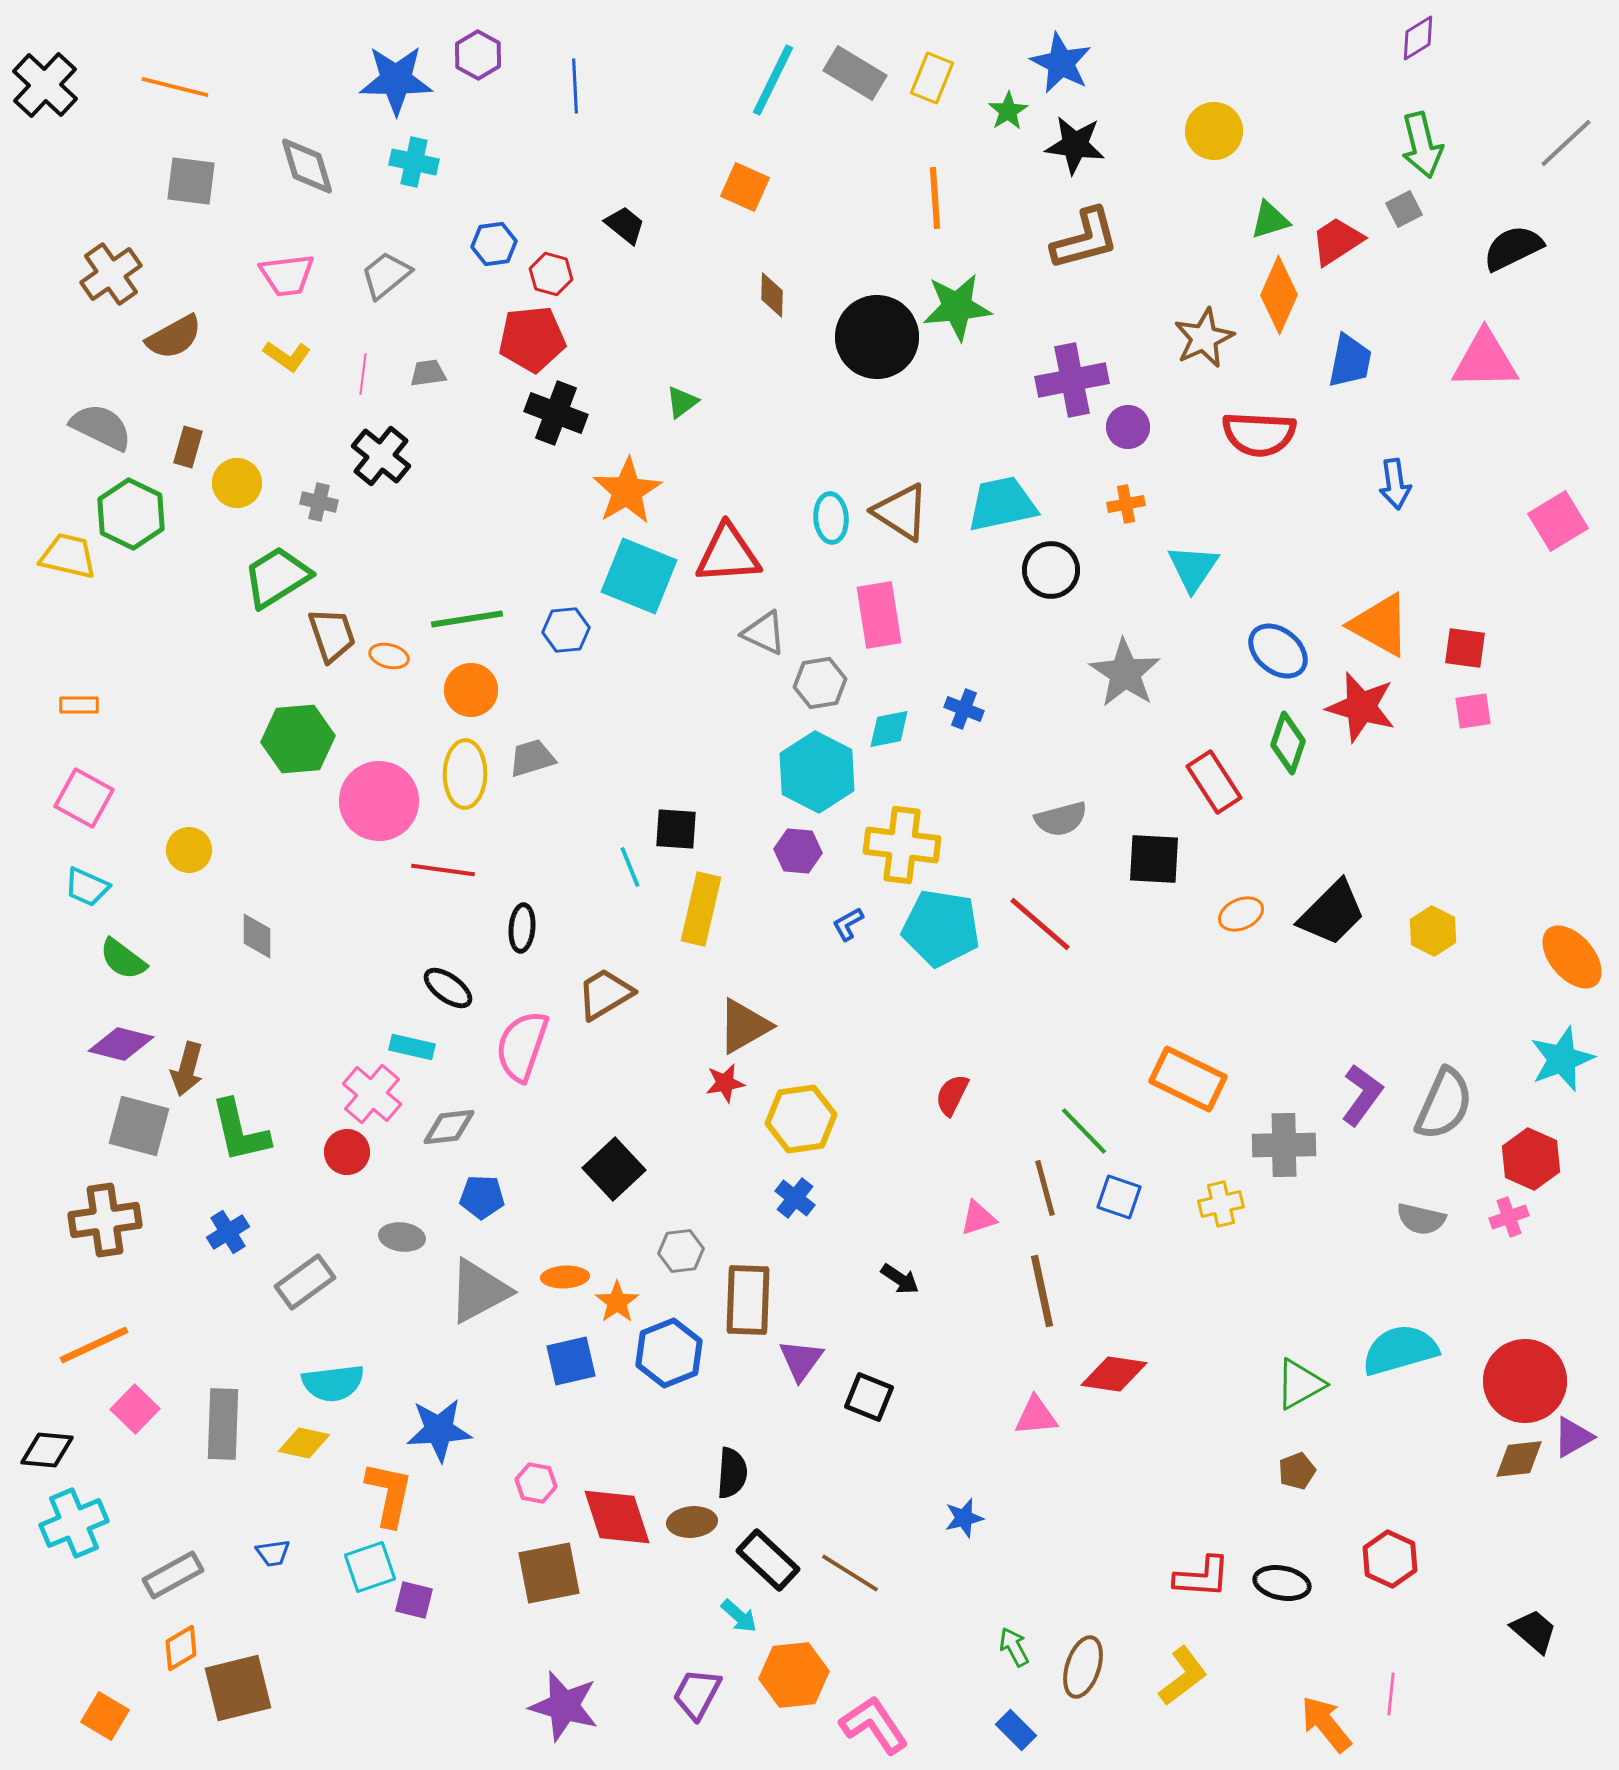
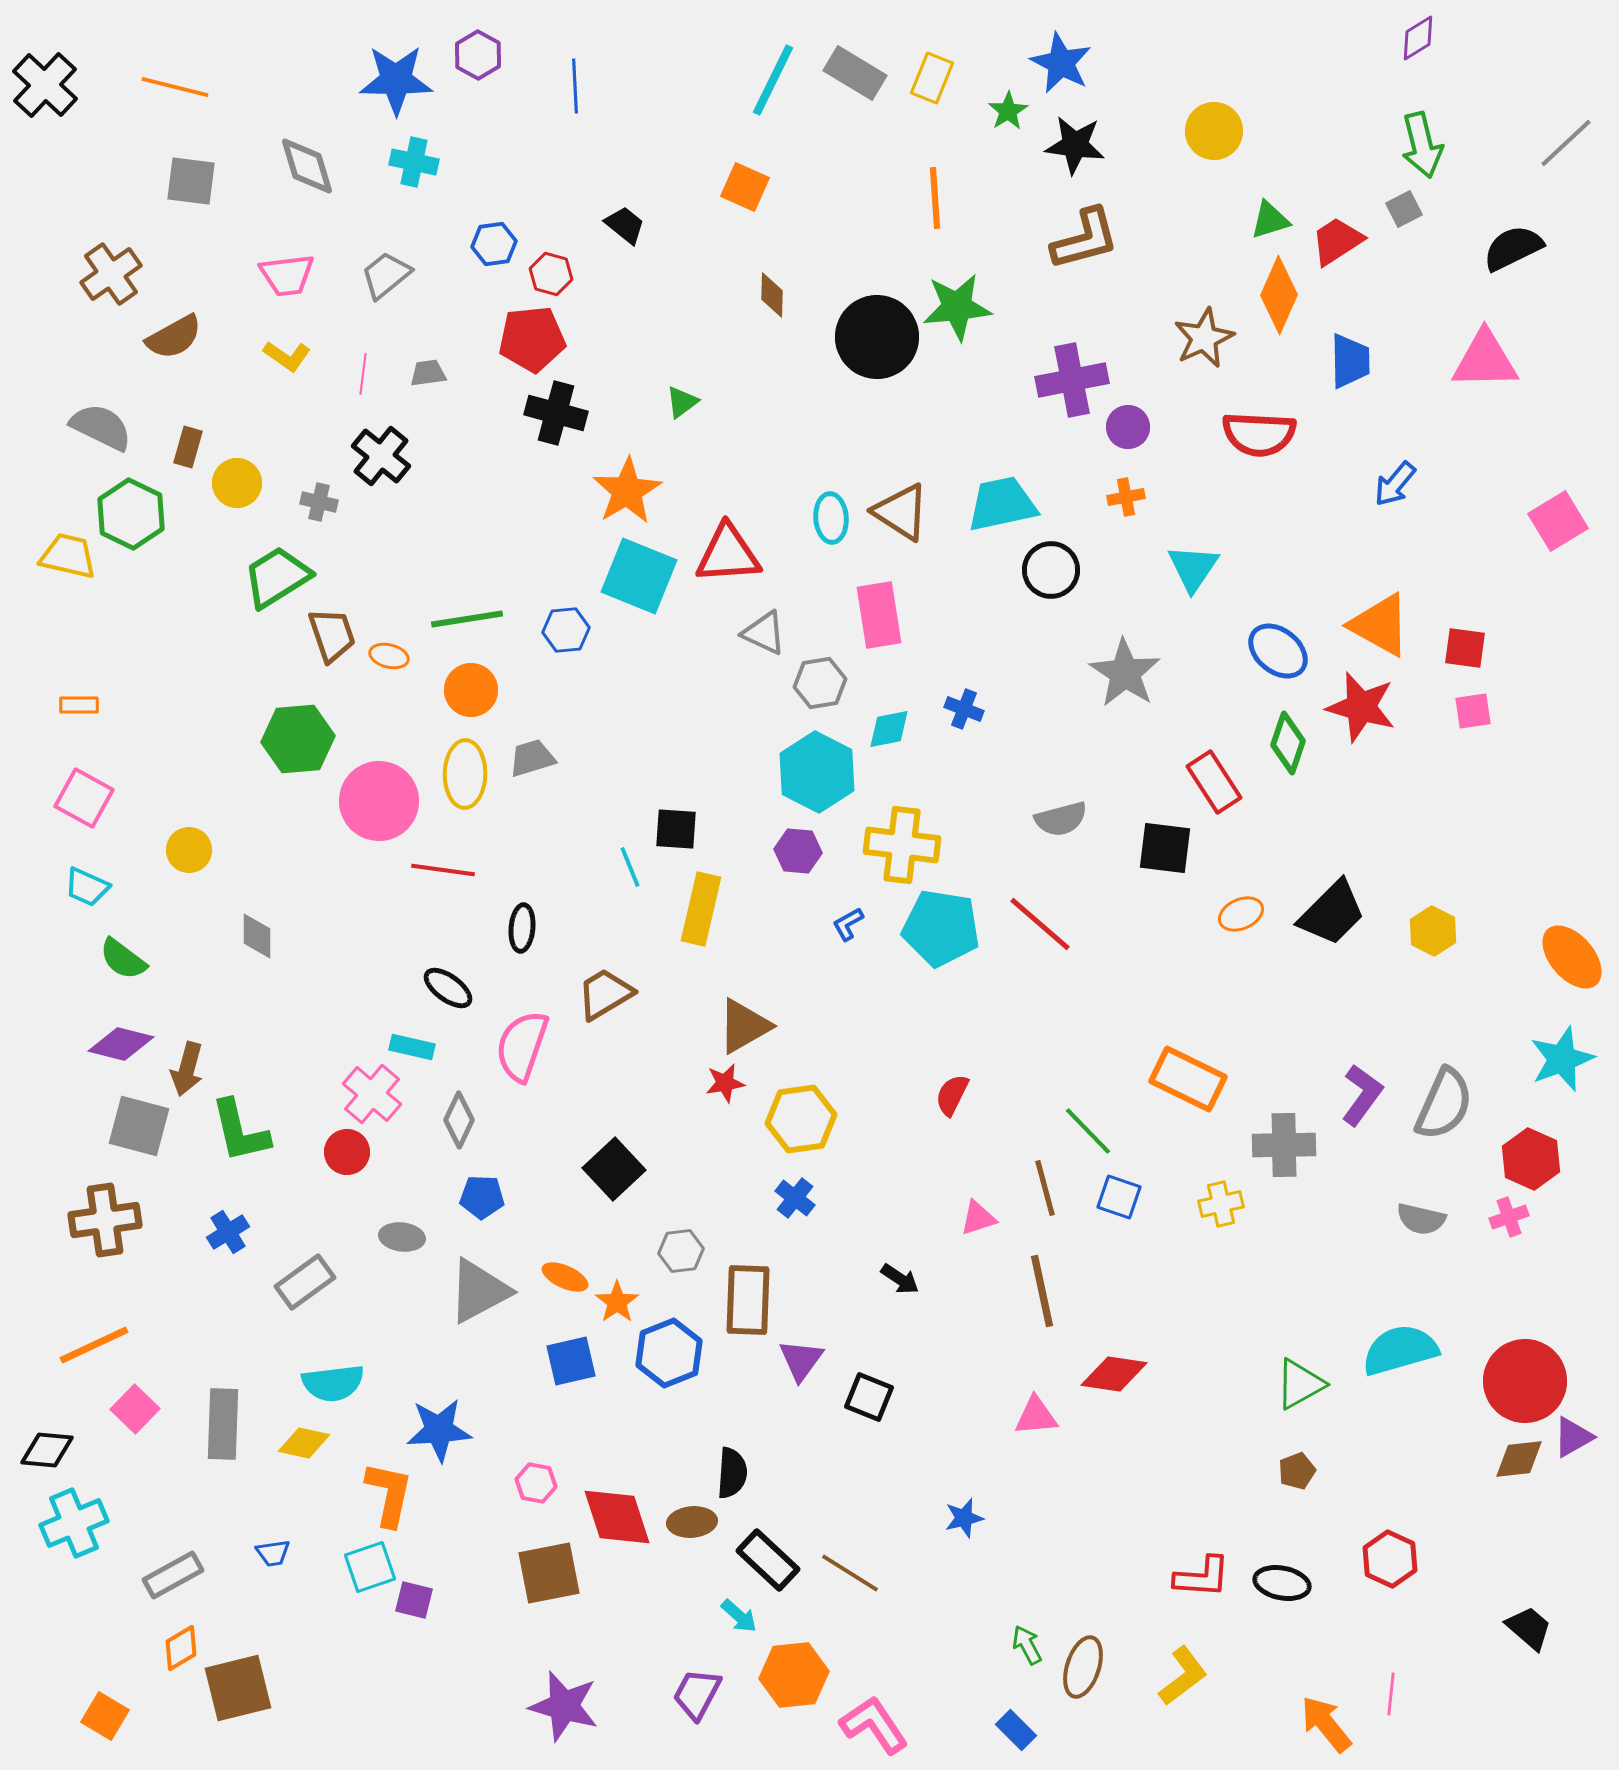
blue trapezoid at (1350, 361): rotated 12 degrees counterclockwise
black cross at (556, 413): rotated 6 degrees counterclockwise
blue arrow at (1395, 484): rotated 48 degrees clockwise
orange cross at (1126, 504): moved 7 px up
black square at (1154, 859): moved 11 px right, 11 px up; rotated 4 degrees clockwise
gray diamond at (449, 1127): moved 10 px right, 7 px up; rotated 58 degrees counterclockwise
green line at (1084, 1131): moved 4 px right
orange ellipse at (565, 1277): rotated 27 degrees clockwise
black trapezoid at (1534, 1631): moved 5 px left, 3 px up
green arrow at (1014, 1647): moved 13 px right, 2 px up
